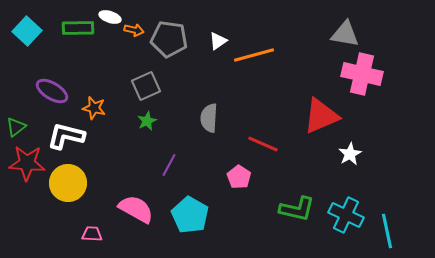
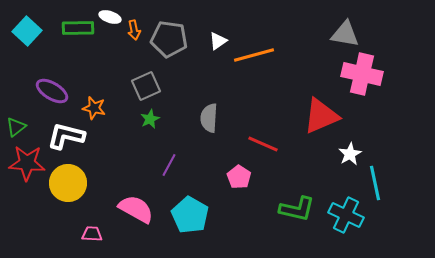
orange arrow: rotated 66 degrees clockwise
green star: moved 3 px right, 2 px up
cyan line: moved 12 px left, 48 px up
